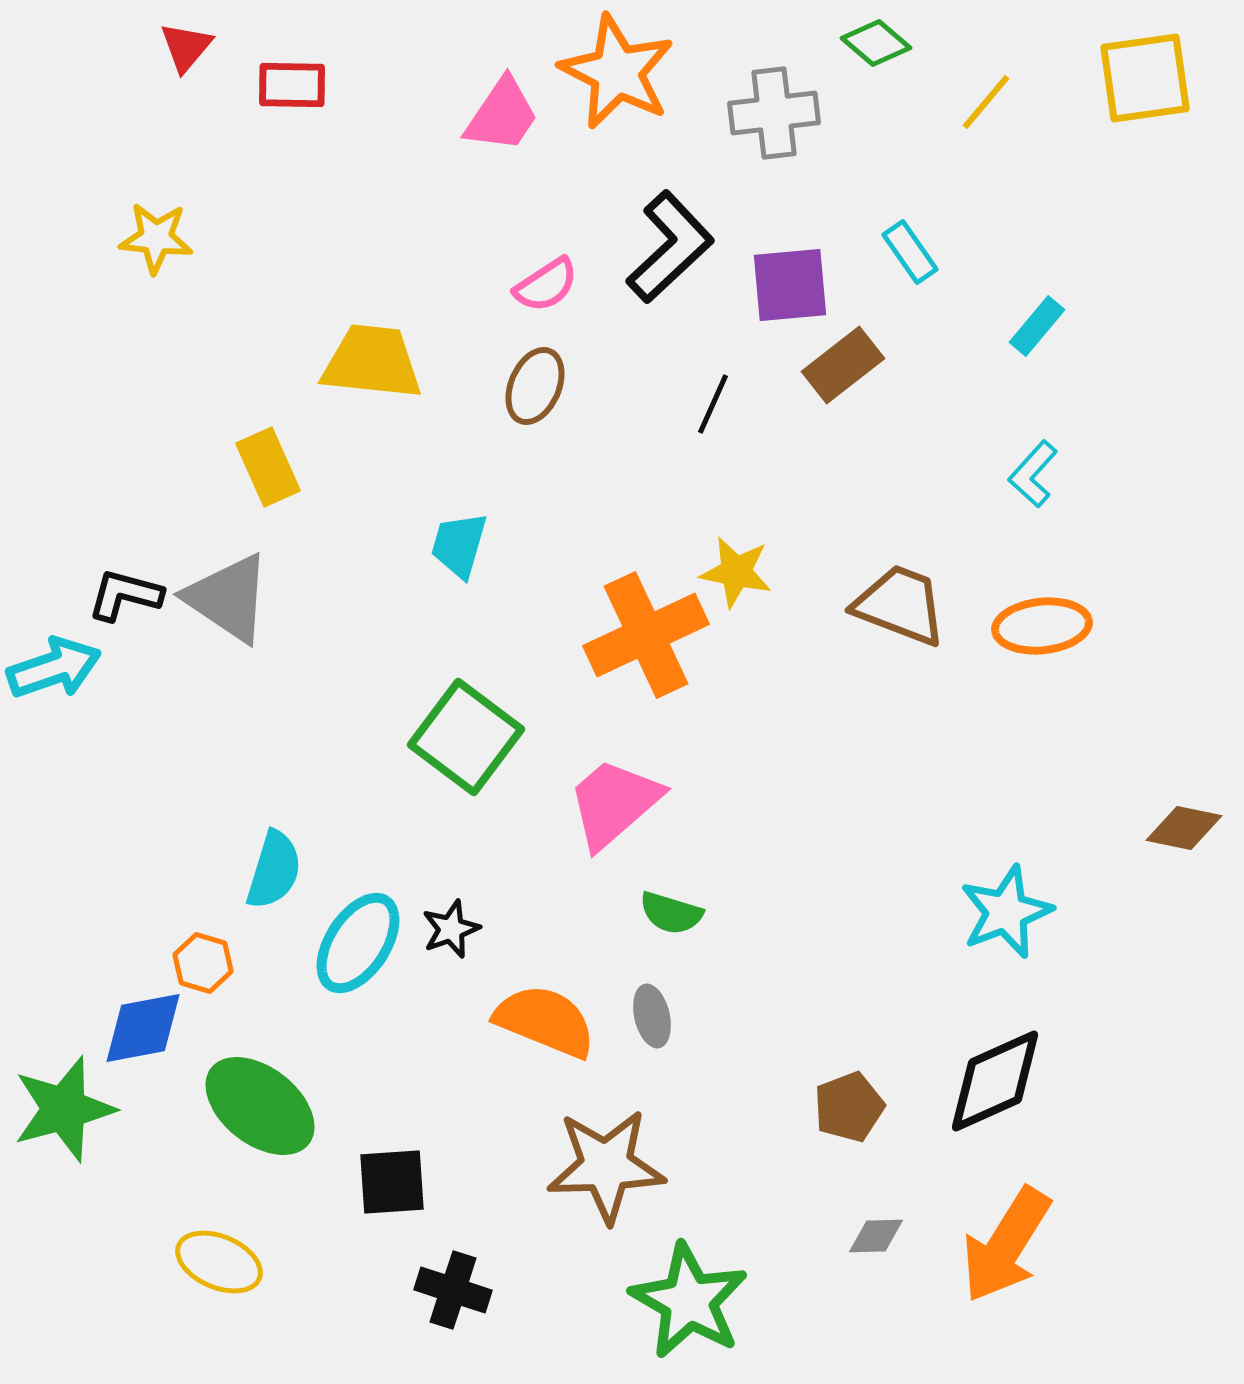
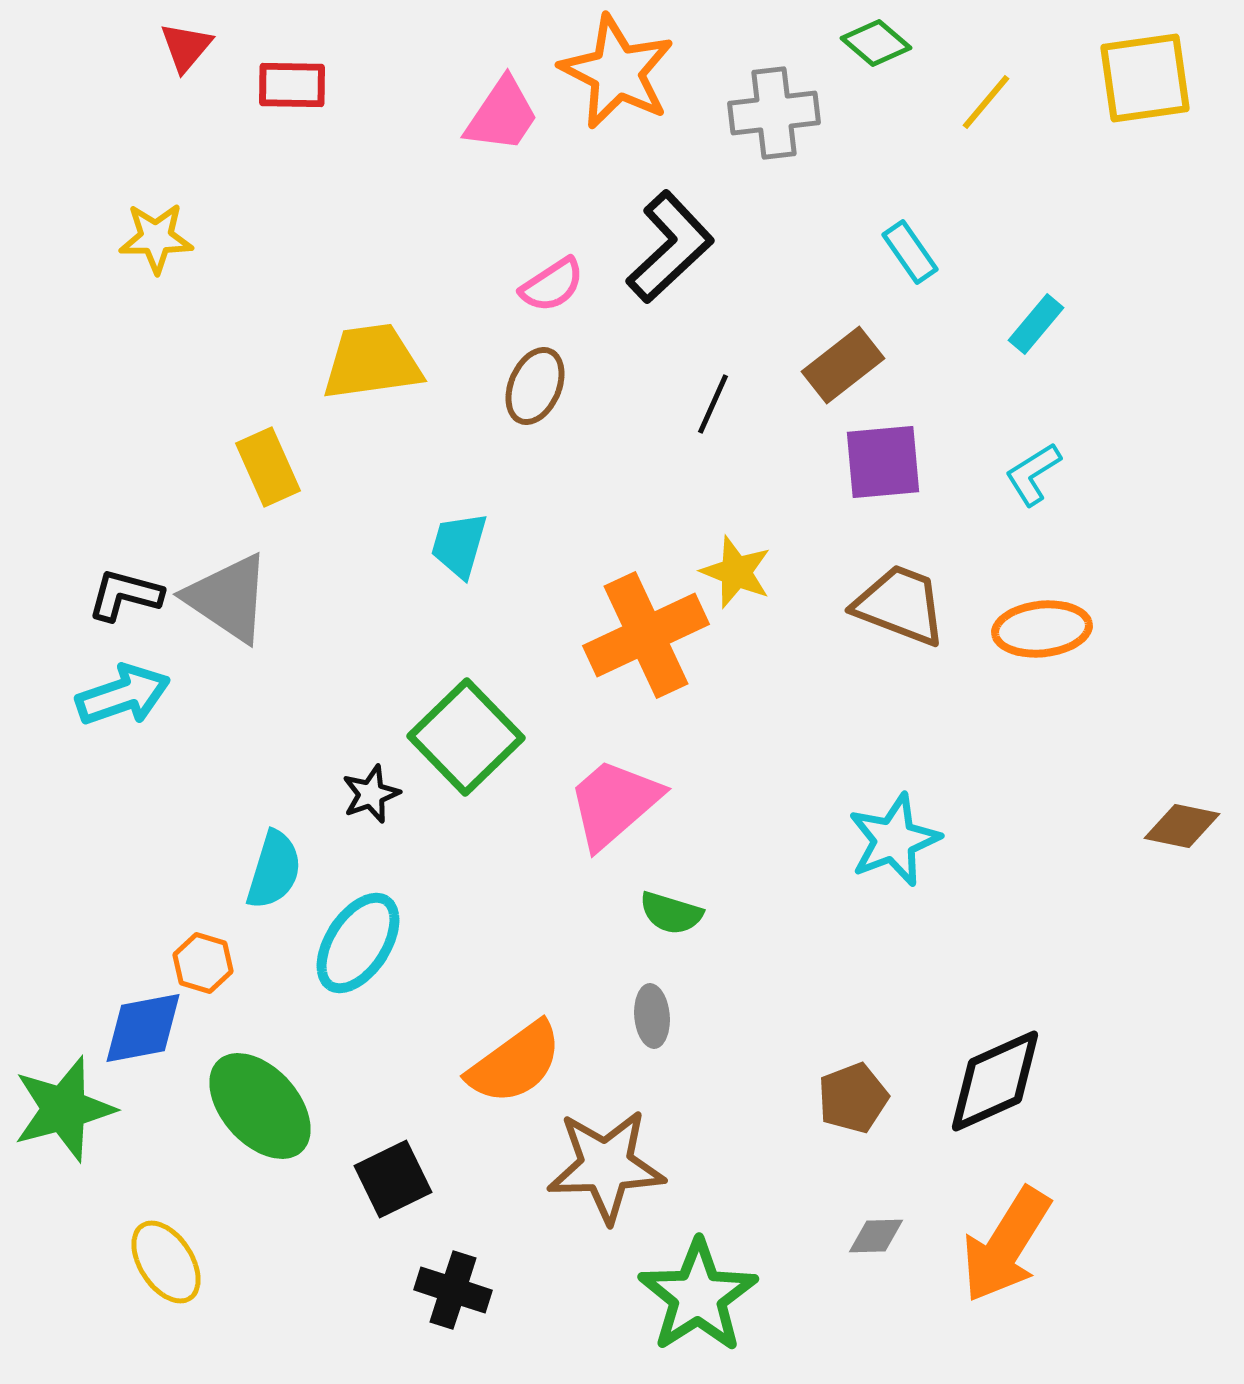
yellow star at (156, 238): rotated 6 degrees counterclockwise
pink semicircle at (546, 285): moved 6 px right
purple square at (790, 285): moved 93 px right, 177 px down
cyan rectangle at (1037, 326): moved 1 px left, 2 px up
yellow trapezoid at (372, 362): rotated 14 degrees counterclockwise
cyan L-shape at (1033, 474): rotated 16 degrees clockwise
yellow star at (736, 572): rotated 10 degrees clockwise
orange ellipse at (1042, 626): moved 3 px down
cyan arrow at (54, 668): moved 69 px right, 27 px down
green square at (466, 737): rotated 9 degrees clockwise
brown diamond at (1184, 828): moved 2 px left, 2 px up
cyan star at (1006, 912): moved 112 px left, 72 px up
black star at (451, 929): moved 80 px left, 135 px up
gray ellipse at (652, 1016): rotated 8 degrees clockwise
orange semicircle at (545, 1021): moved 30 px left, 42 px down; rotated 122 degrees clockwise
green ellipse at (260, 1106): rotated 10 degrees clockwise
brown pentagon at (849, 1107): moved 4 px right, 9 px up
black square at (392, 1182): moved 1 px right, 3 px up; rotated 22 degrees counterclockwise
yellow ellipse at (219, 1262): moved 53 px left; rotated 34 degrees clockwise
green star at (689, 1301): moved 9 px right, 5 px up; rotated 9 degrees clockwise
